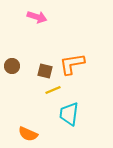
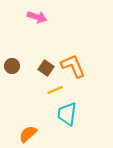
orange L-shape: moved 1 px right, 2 px down; rotated 76 degrees clockwise
brown square: moved 1 px right, 3 px up; rotated 21 degrees clockwise
yellow line: moved 2 px right
cyan trapezoid: moved 2 px left
orange semicircle: rotated 114 degrees clockwise
